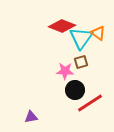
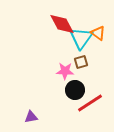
red diamond: moved 2 px up; rotated 40 degrees clockwise
